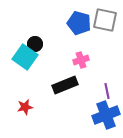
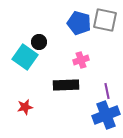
black circle: moved 4 px right, 2 px up
black rectangle: moved 1 px right; rotated 20 degrees clockwise
